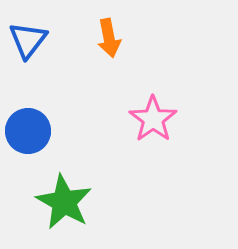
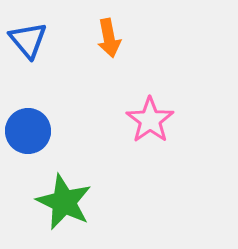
blue triangle: rotated 18 degrees counterclockwise
pink star: moved 3 px left, 1 px down
green star: rotated 4 degrees counterclockwise
